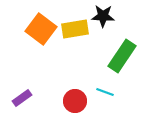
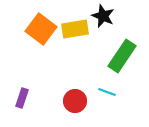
black star: rotated 20 degrees clockwise
cyan line: moved 2 px right
purple rectangle: rotated 36 degrees counterclockwise
